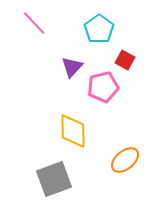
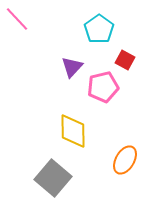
pink line: moved 17 px left, 4 px up
orange ellipse: rotated 20 degrees counterclockwise
gray square: moved 1 px left, 1 px up; rotated 30 degrees counterclockwise
